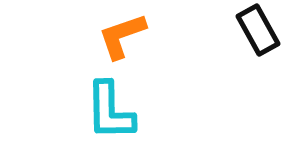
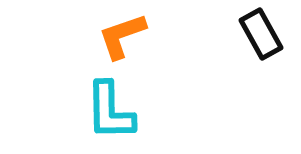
black rectangle: moved 3 px right, 4 px down
